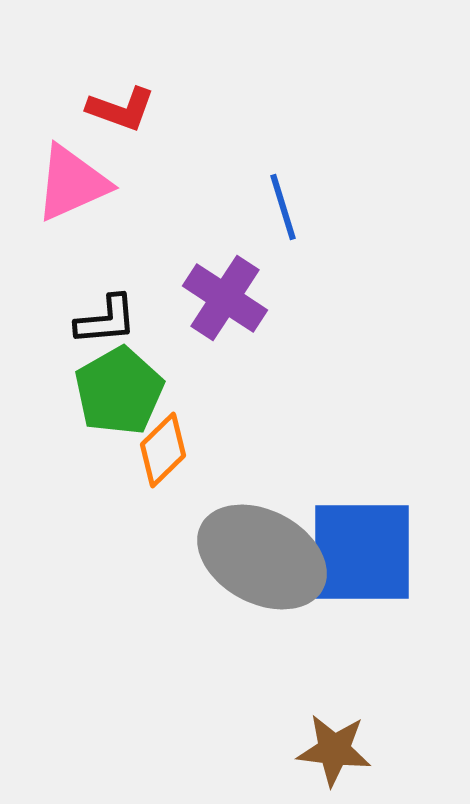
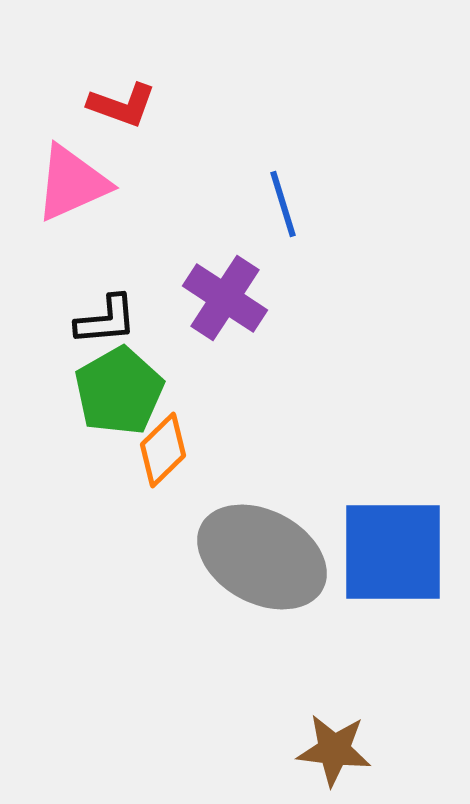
red L-shape: moved 1 px right, 4 px up
blue line: moved 3 px up
blue square: moved 31 px right
